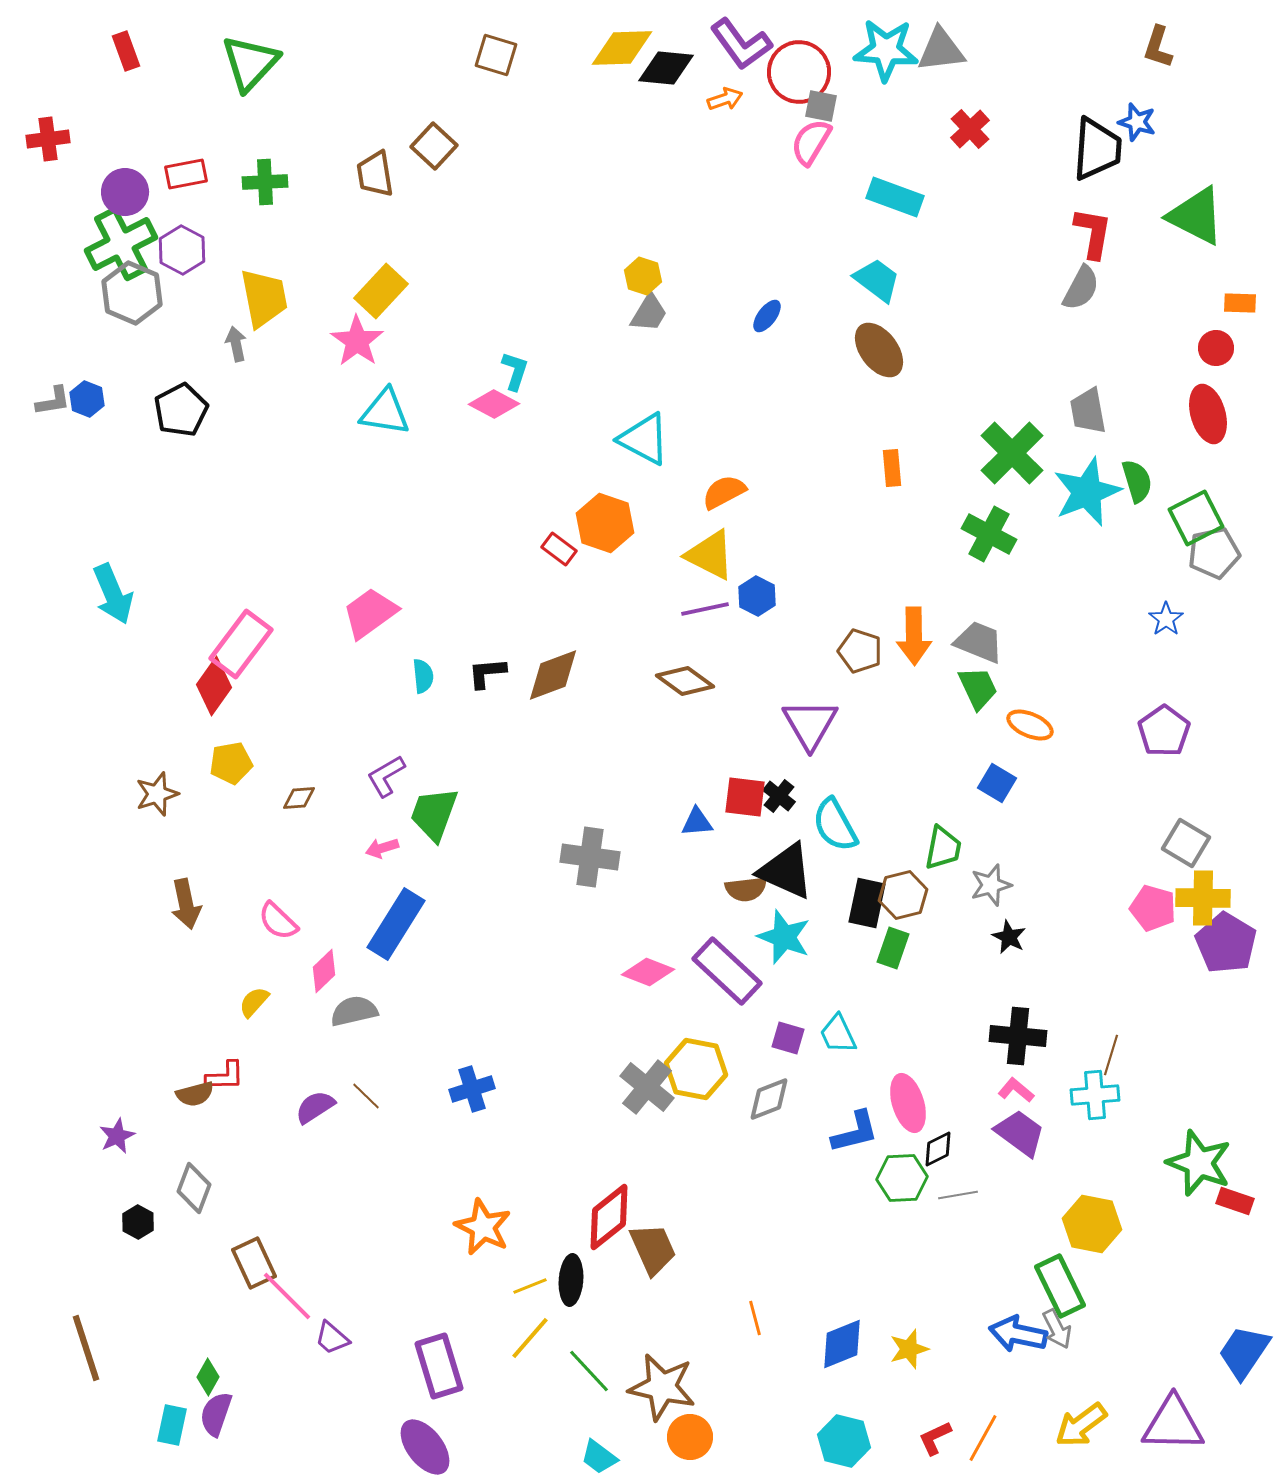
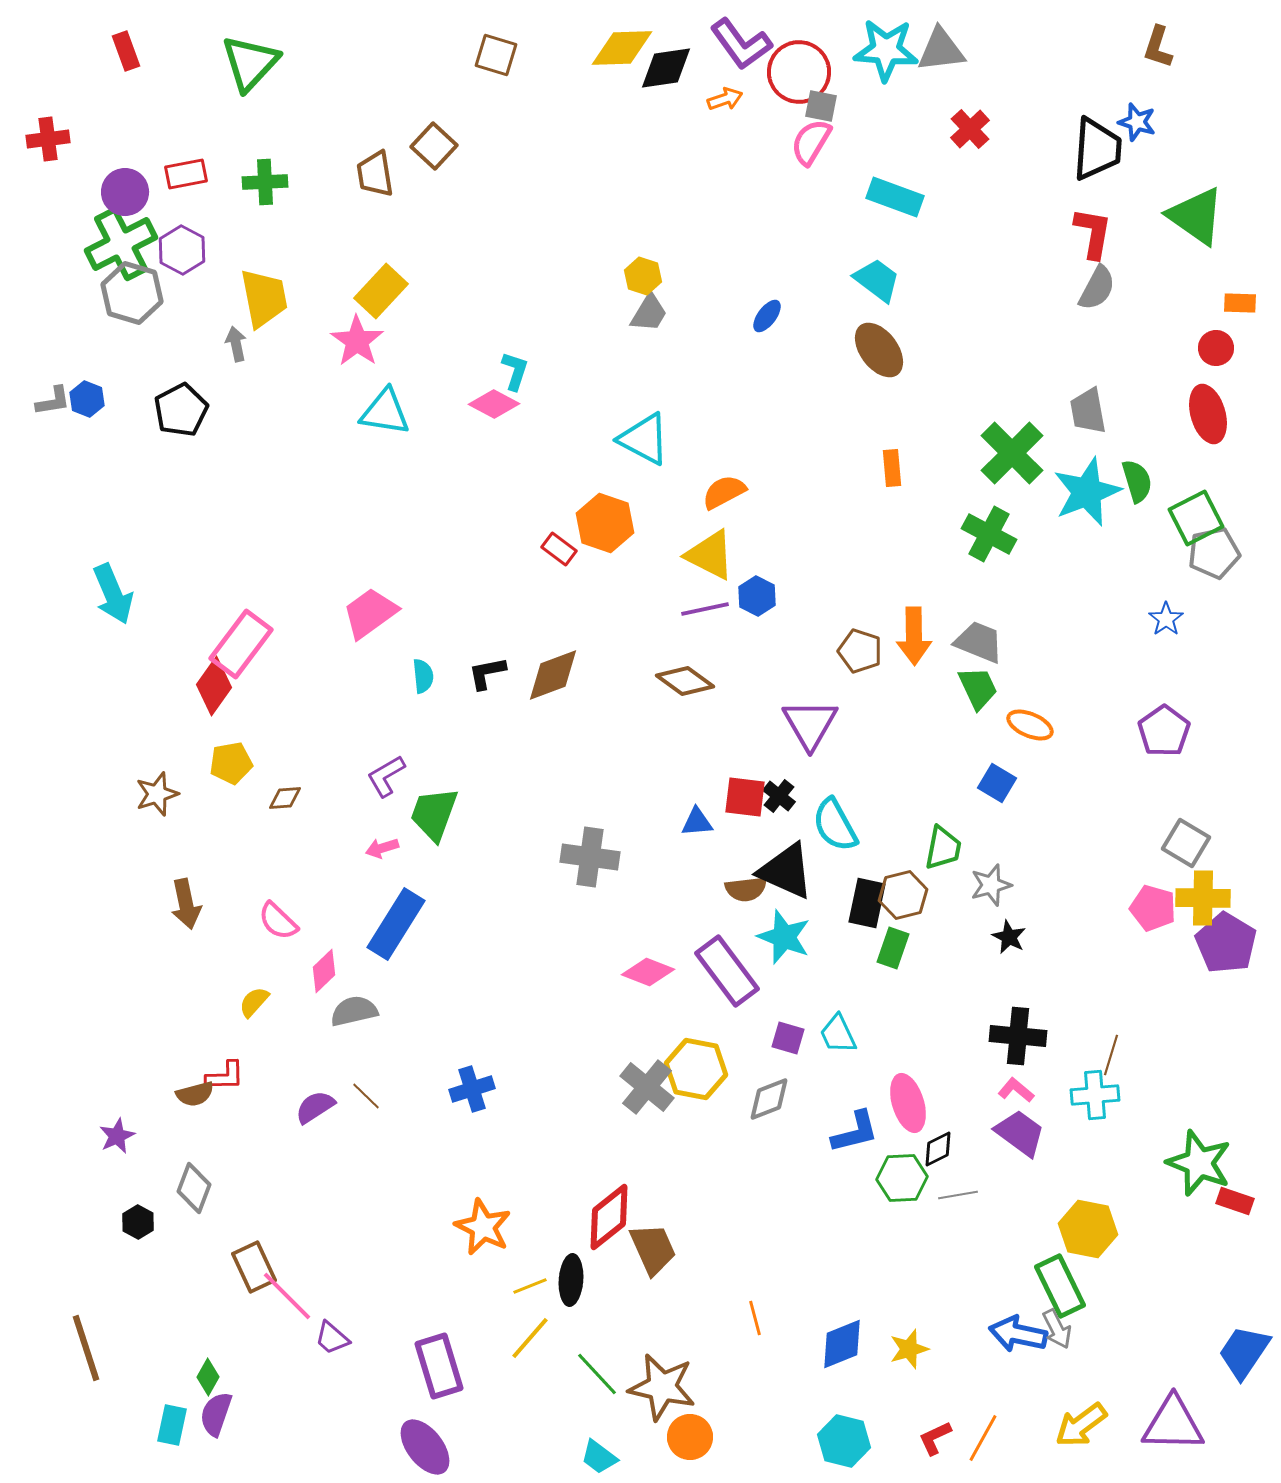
black diamond at (666, 68): rotated 14 degrees counterclockwise
green triangle at (1196, 216): rotated 8 degrees clockwise
gray semicircle at (1081, 288): moved 16 px right
gray hexagon at (132, 293): rotated 6 degrees counterclockwise
black L-shape at (487, 673): rotated 6 degrees counterclockwise
brown diamond at (299, 798): moved 14 px left
purple rectangle at (727, 971): rotated 10 degrees clockwise
yellow hexagon at (1092, 1224): moved 4 px left, 5 px down
brown rectangle at (254, 1263): moved 4 px down
green line at (589, 1371): moved 8 px right, 3 px down
